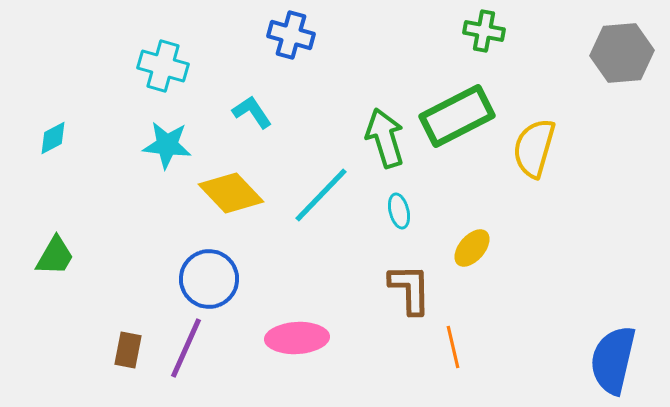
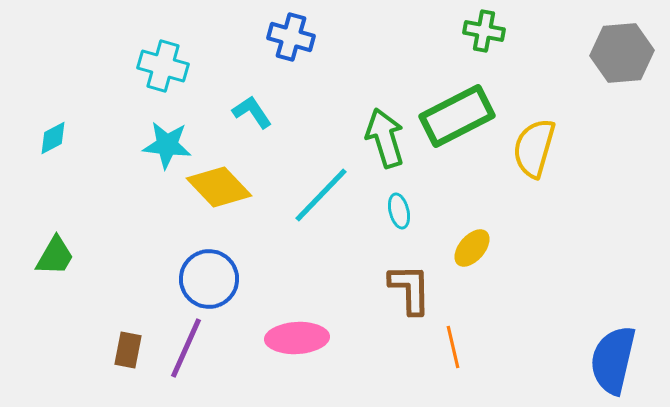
blue cross: moved 2 px down
yellow diamond: moved 12 px left, 6 px up
